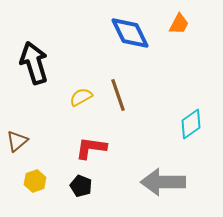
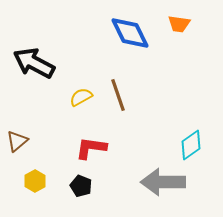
orange trapezoid: rotated 70 degrees clockwise
black arrow: rotated 45 degrees counterclockwise
cyan diamond: moved 21 px down
yellow hexagon: rotated 10 degrees counterclockwise
